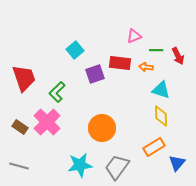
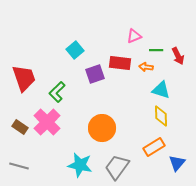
cyan star: rotated 20 degrees clockwise
